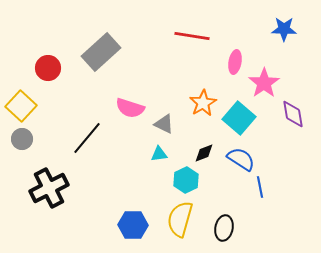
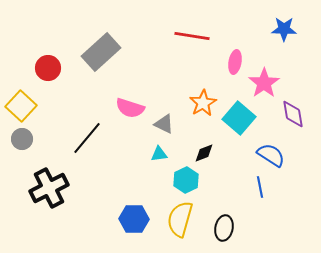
blue semicircle: moved 30 px right, 4 px up
blue hexagon: moved 1 px right, 6 px up
